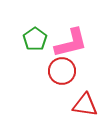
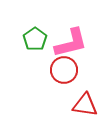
red circle: moved 2 px right, 1 px up
